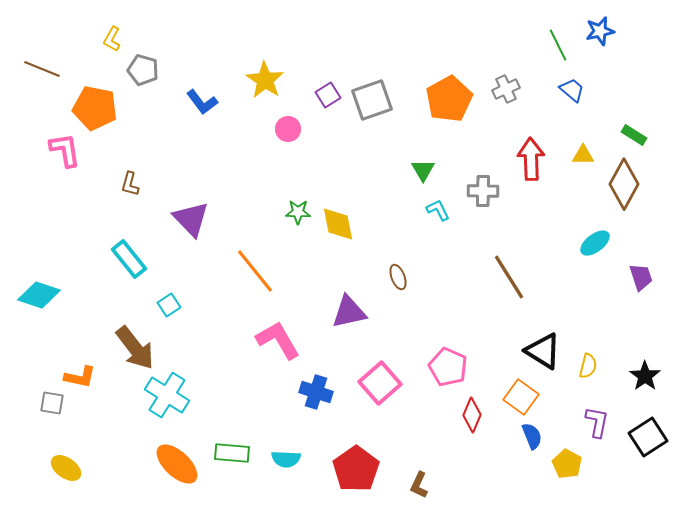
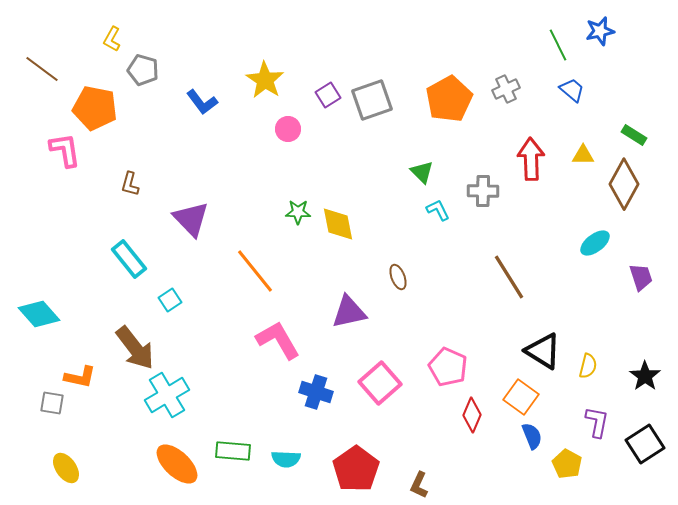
brown line at (42, 69): rotated 15 degrees clockwise
green triangle at (423, 170): moved 1 px left, 2 px down; rotated 15 degrees counterclockwise
cyan diamond at (39, 295): moved 19 px down; rotated 30 degrees clockwise
cyan square at (169, 305): moved 1 px right, 5 px up
cyan cross at (167, 395): rotated 27 degrees clockwise
black square at (648, 437): moved 3 px left, 7 px down
green rectangle at (232, 453): moved 1 px right, 2 px up
yellow ellipse at (66, 468): rotated 20 degrees clockwise
